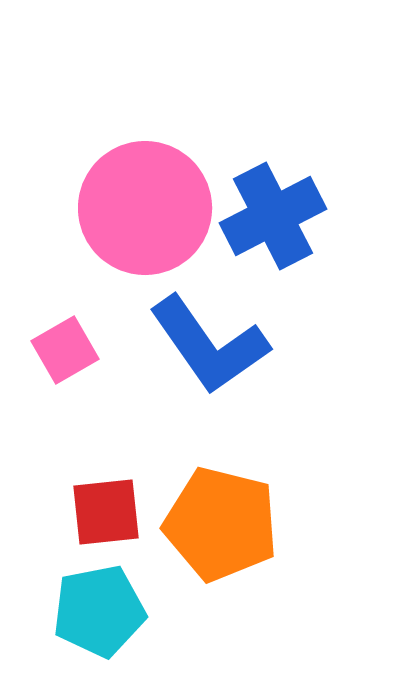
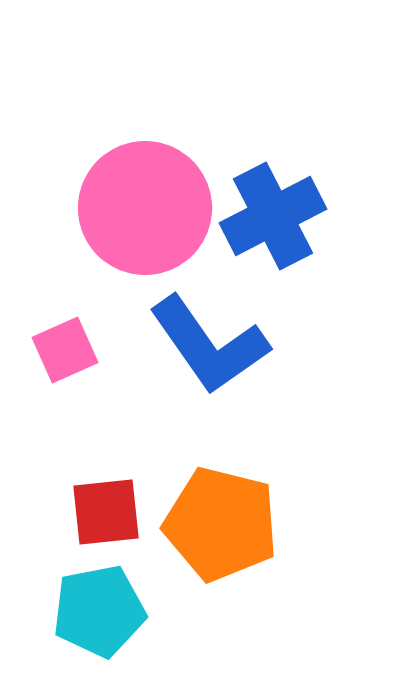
pink square: rotated 6 degrees clockwise
